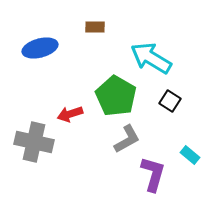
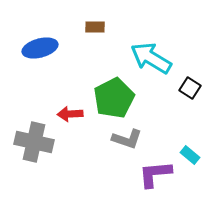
green pentagon: moved 2 px left, 2 px down; rotated 15 degrees clockwise
black square: moved 20 px right, 13 px up
red arrow: rotated 15 degrees clockwise
gray L-shape: rotated 48 degrees clockwise
purple L-shape: moved 2 px right; rotated 111 degrees counterclockwise
